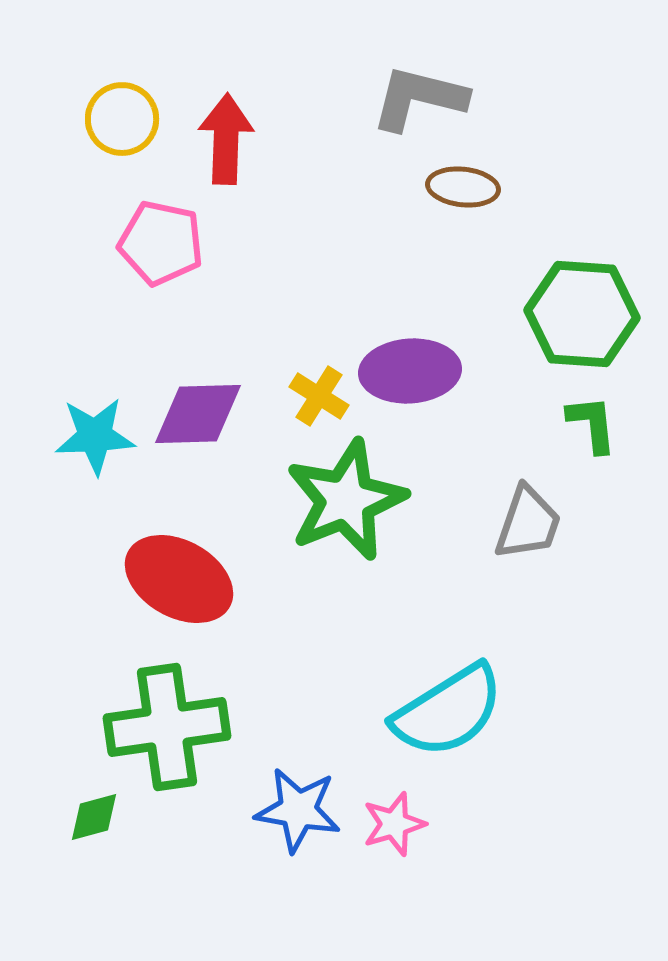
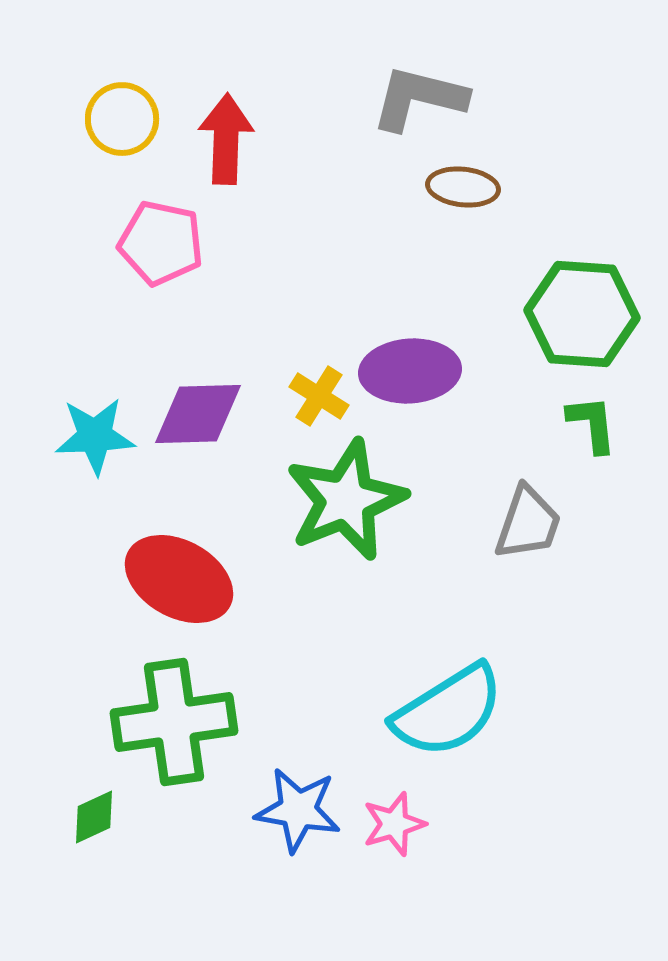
green cross: moved 7 px right, 5 px up
green diamond: rotated 10 degrees counterclockwise
